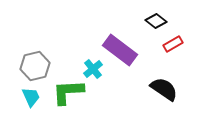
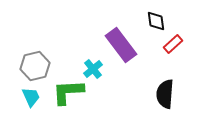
black diamond: rotated 45 degrees clockwise
red rectangle: rotated 12 degrees counterclockwise
purple rectangle: moved 1 px right, 5 px up; rotated 16 degrees clockwise
black semicircle: moved 1 px right, 5 px down; rotated 120 degrees counterclockwise
